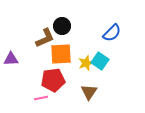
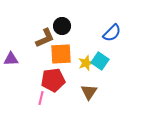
pink line: rotated 64 degrees counterclockwise
